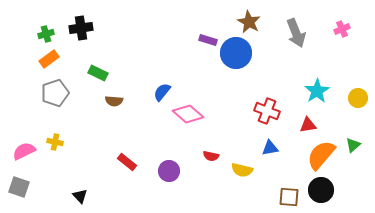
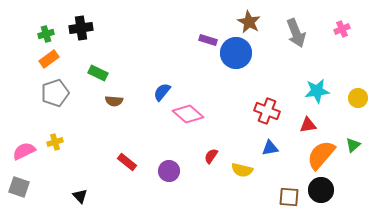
cyan star: rotated 25 degrees clockwise
yellow cross: rotated 28 degrees counterclockwise
red semicircle: rotated 112 degrees clockwise
